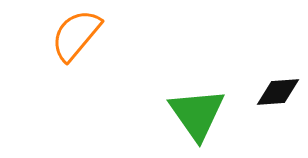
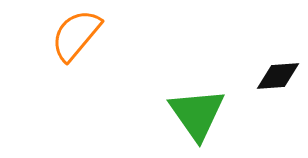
black diamond: moved 16 px up
